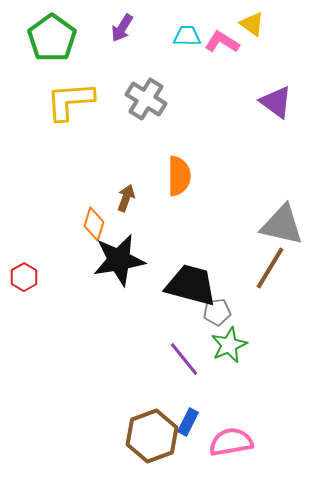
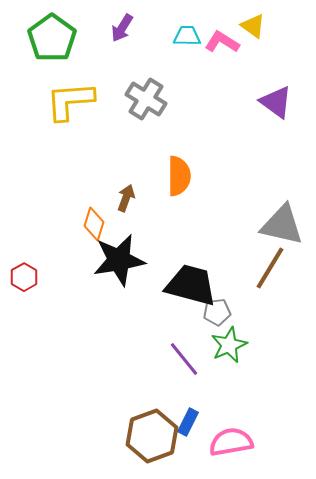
yellow triangle: moved 1 px right, 2 px down
